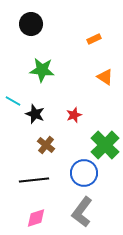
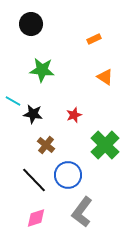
black star: moved 2 px left; rotated 12 degrees counterclockwise
blue circle: moved 16 px left, 2 px down
black line: rotated 52 degrees clockwise
